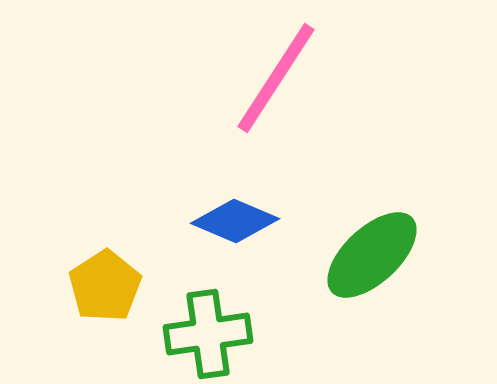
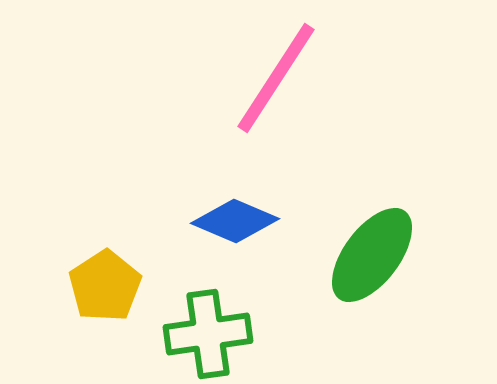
green ellipse: rotated 10 degrees counterclockwise
